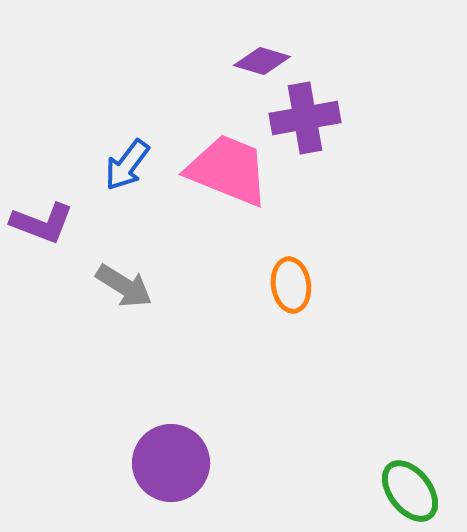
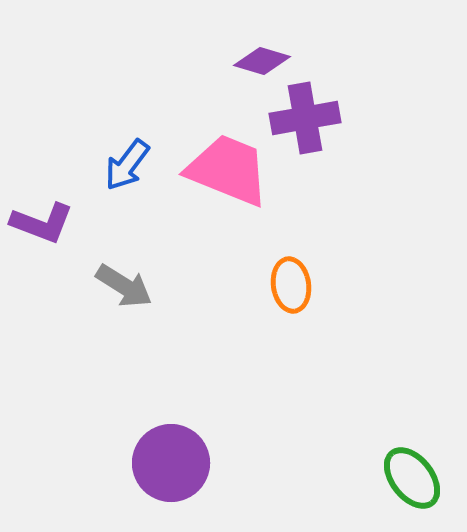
green ellipse: moved 2 px right, 13 px up
